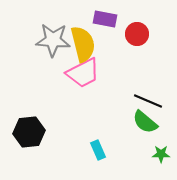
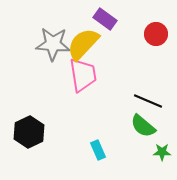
purple rectangle: rotated 25 degrees clockwise
red circle: moved 19 px right
gray star: moved 4 px down
yellow semicircle: rotated 123 degrees counterclockwise
pink trapezoid: moved 2 px down; rotated 72 degrees counterclockwise
green semicircle: moved 2 px left, 4 px down
black hexagon: rotated 20 degrees counterclockwise
green star: moved 1 px right, 2 px up
